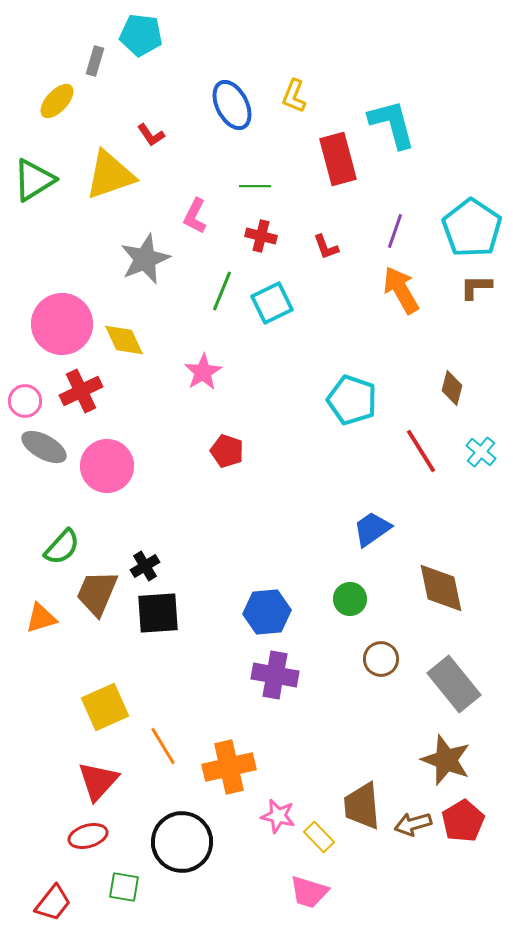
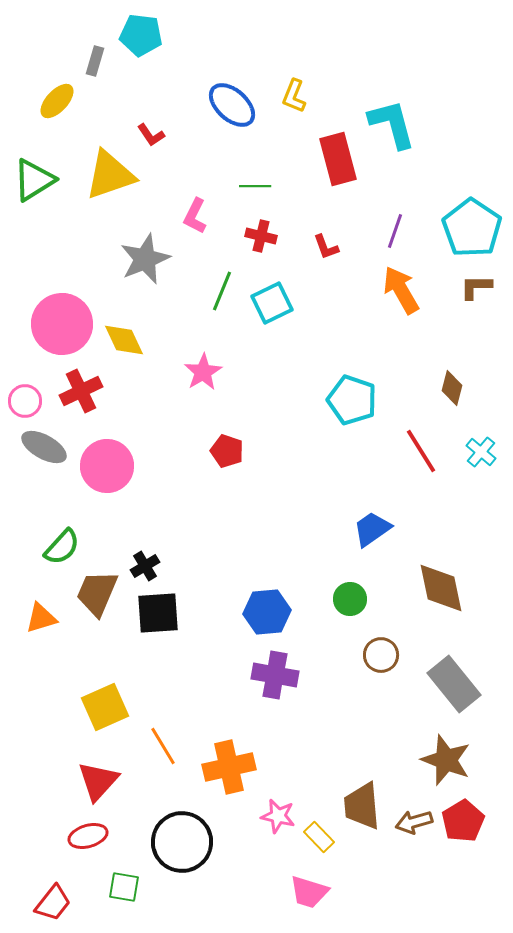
blue ellipse at (232, 105): rotated 21 degrees counterclockwise
brown circle at (381, 659): moved 4 px up
brown arrow at (413, 824): moved 1 px right, 2 px up
